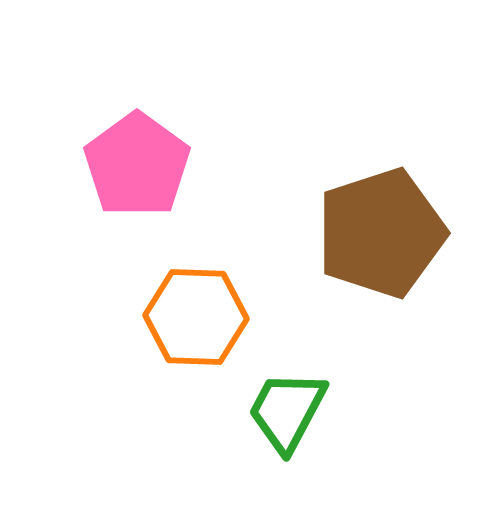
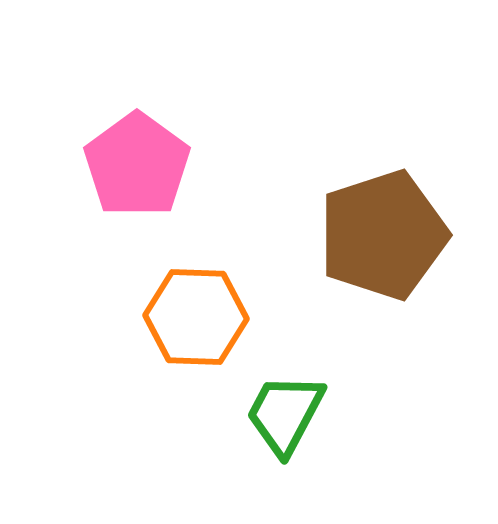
brown pentagon: moved 2 px right, 2 px down
green trapezoid: moved 2 px left, 3 px down
